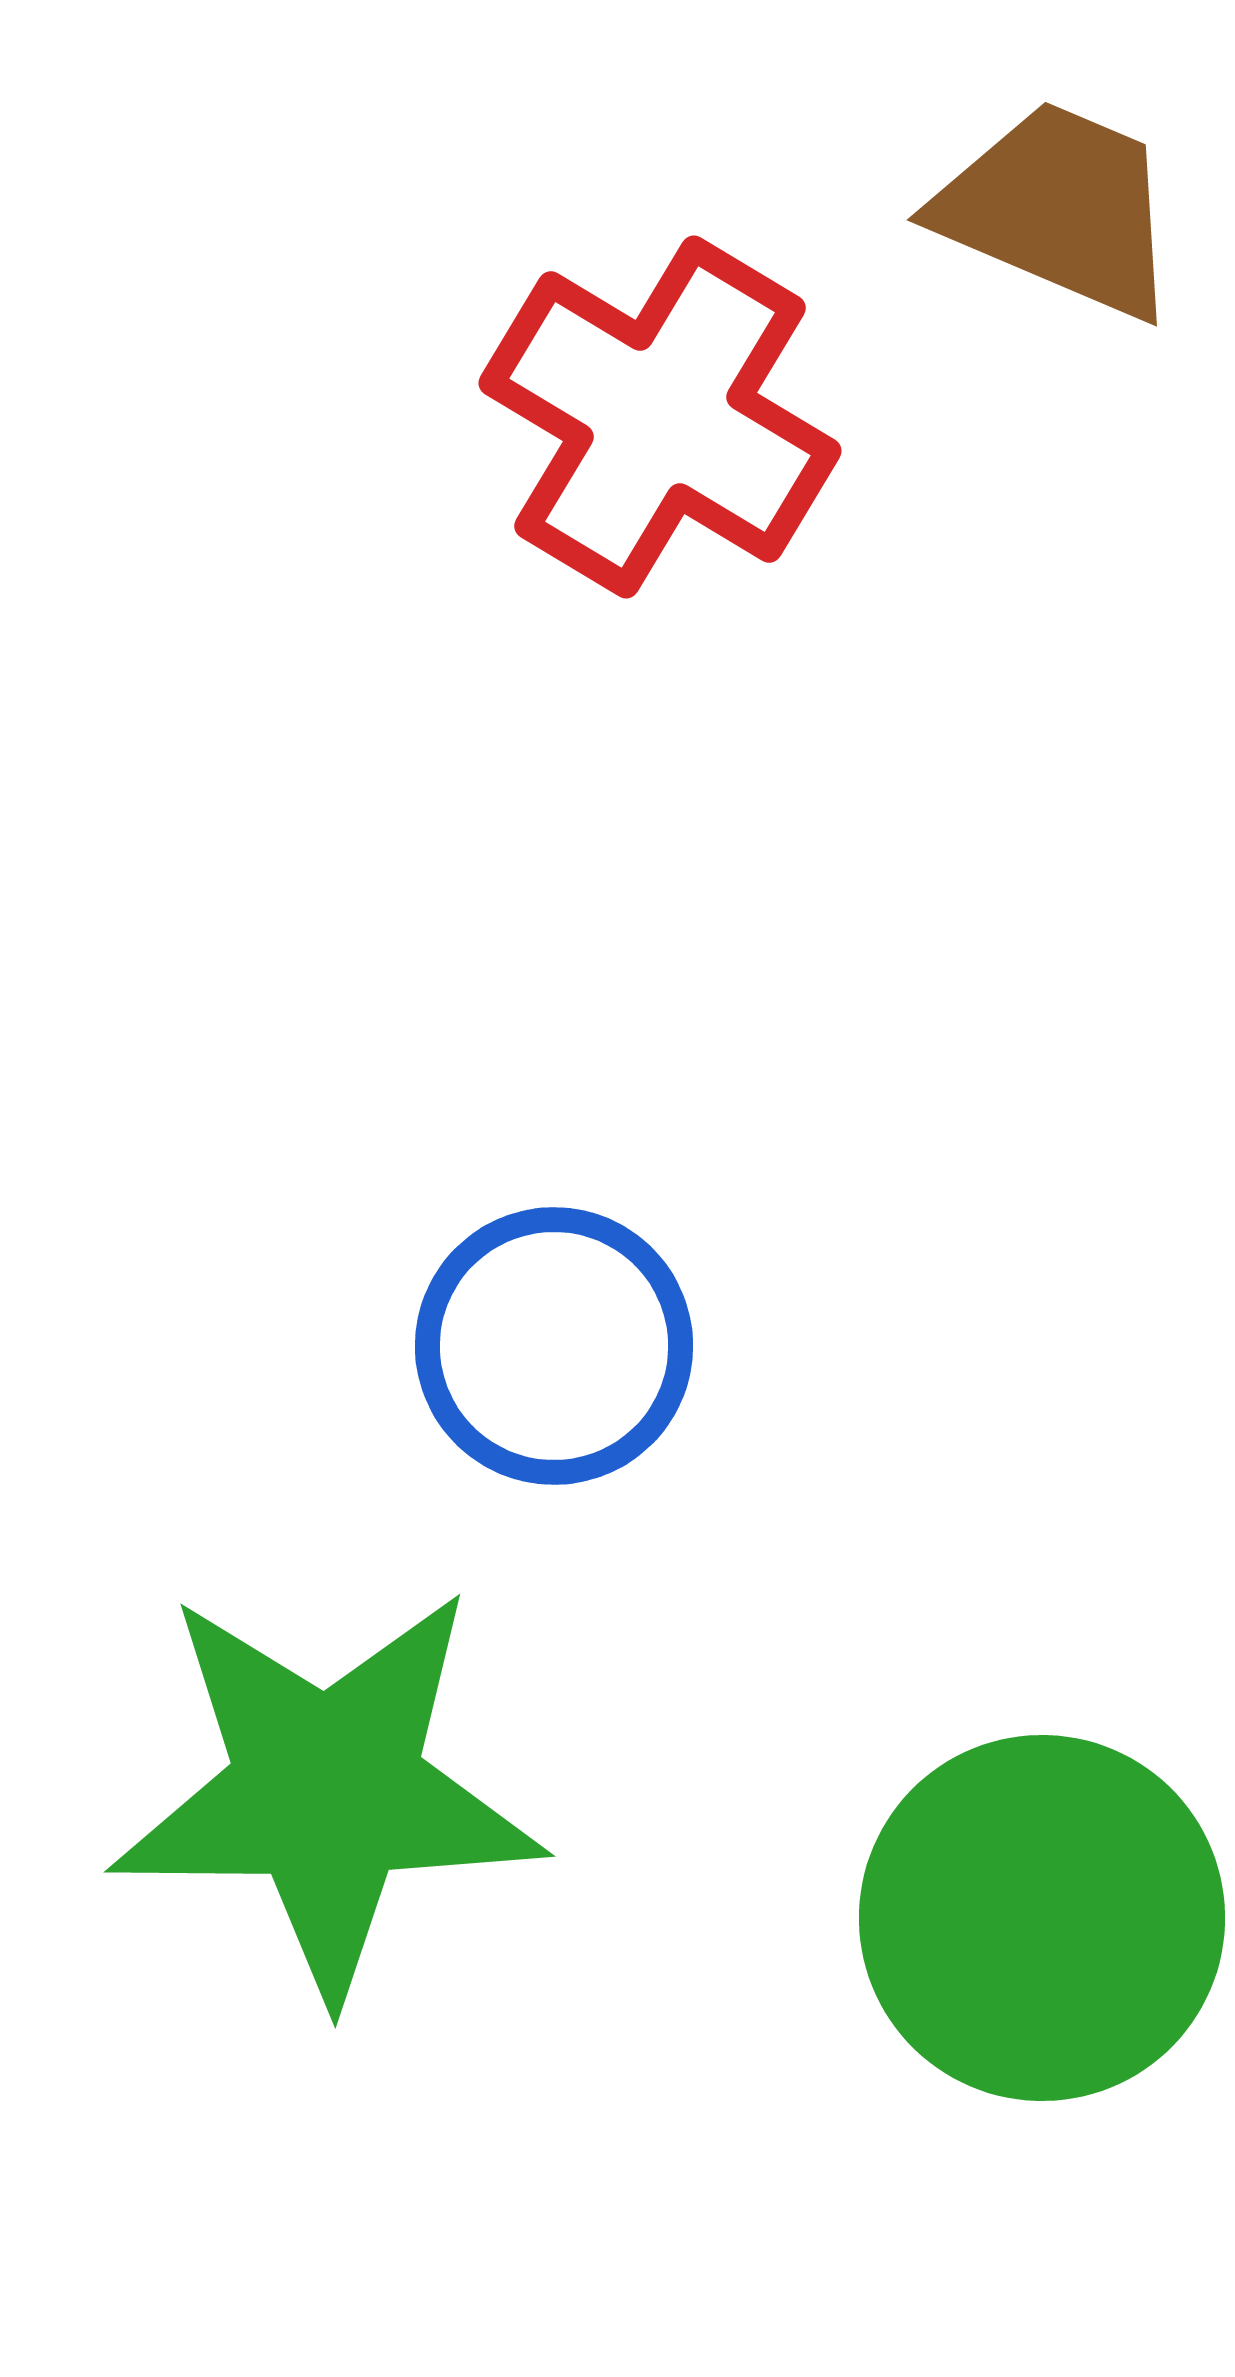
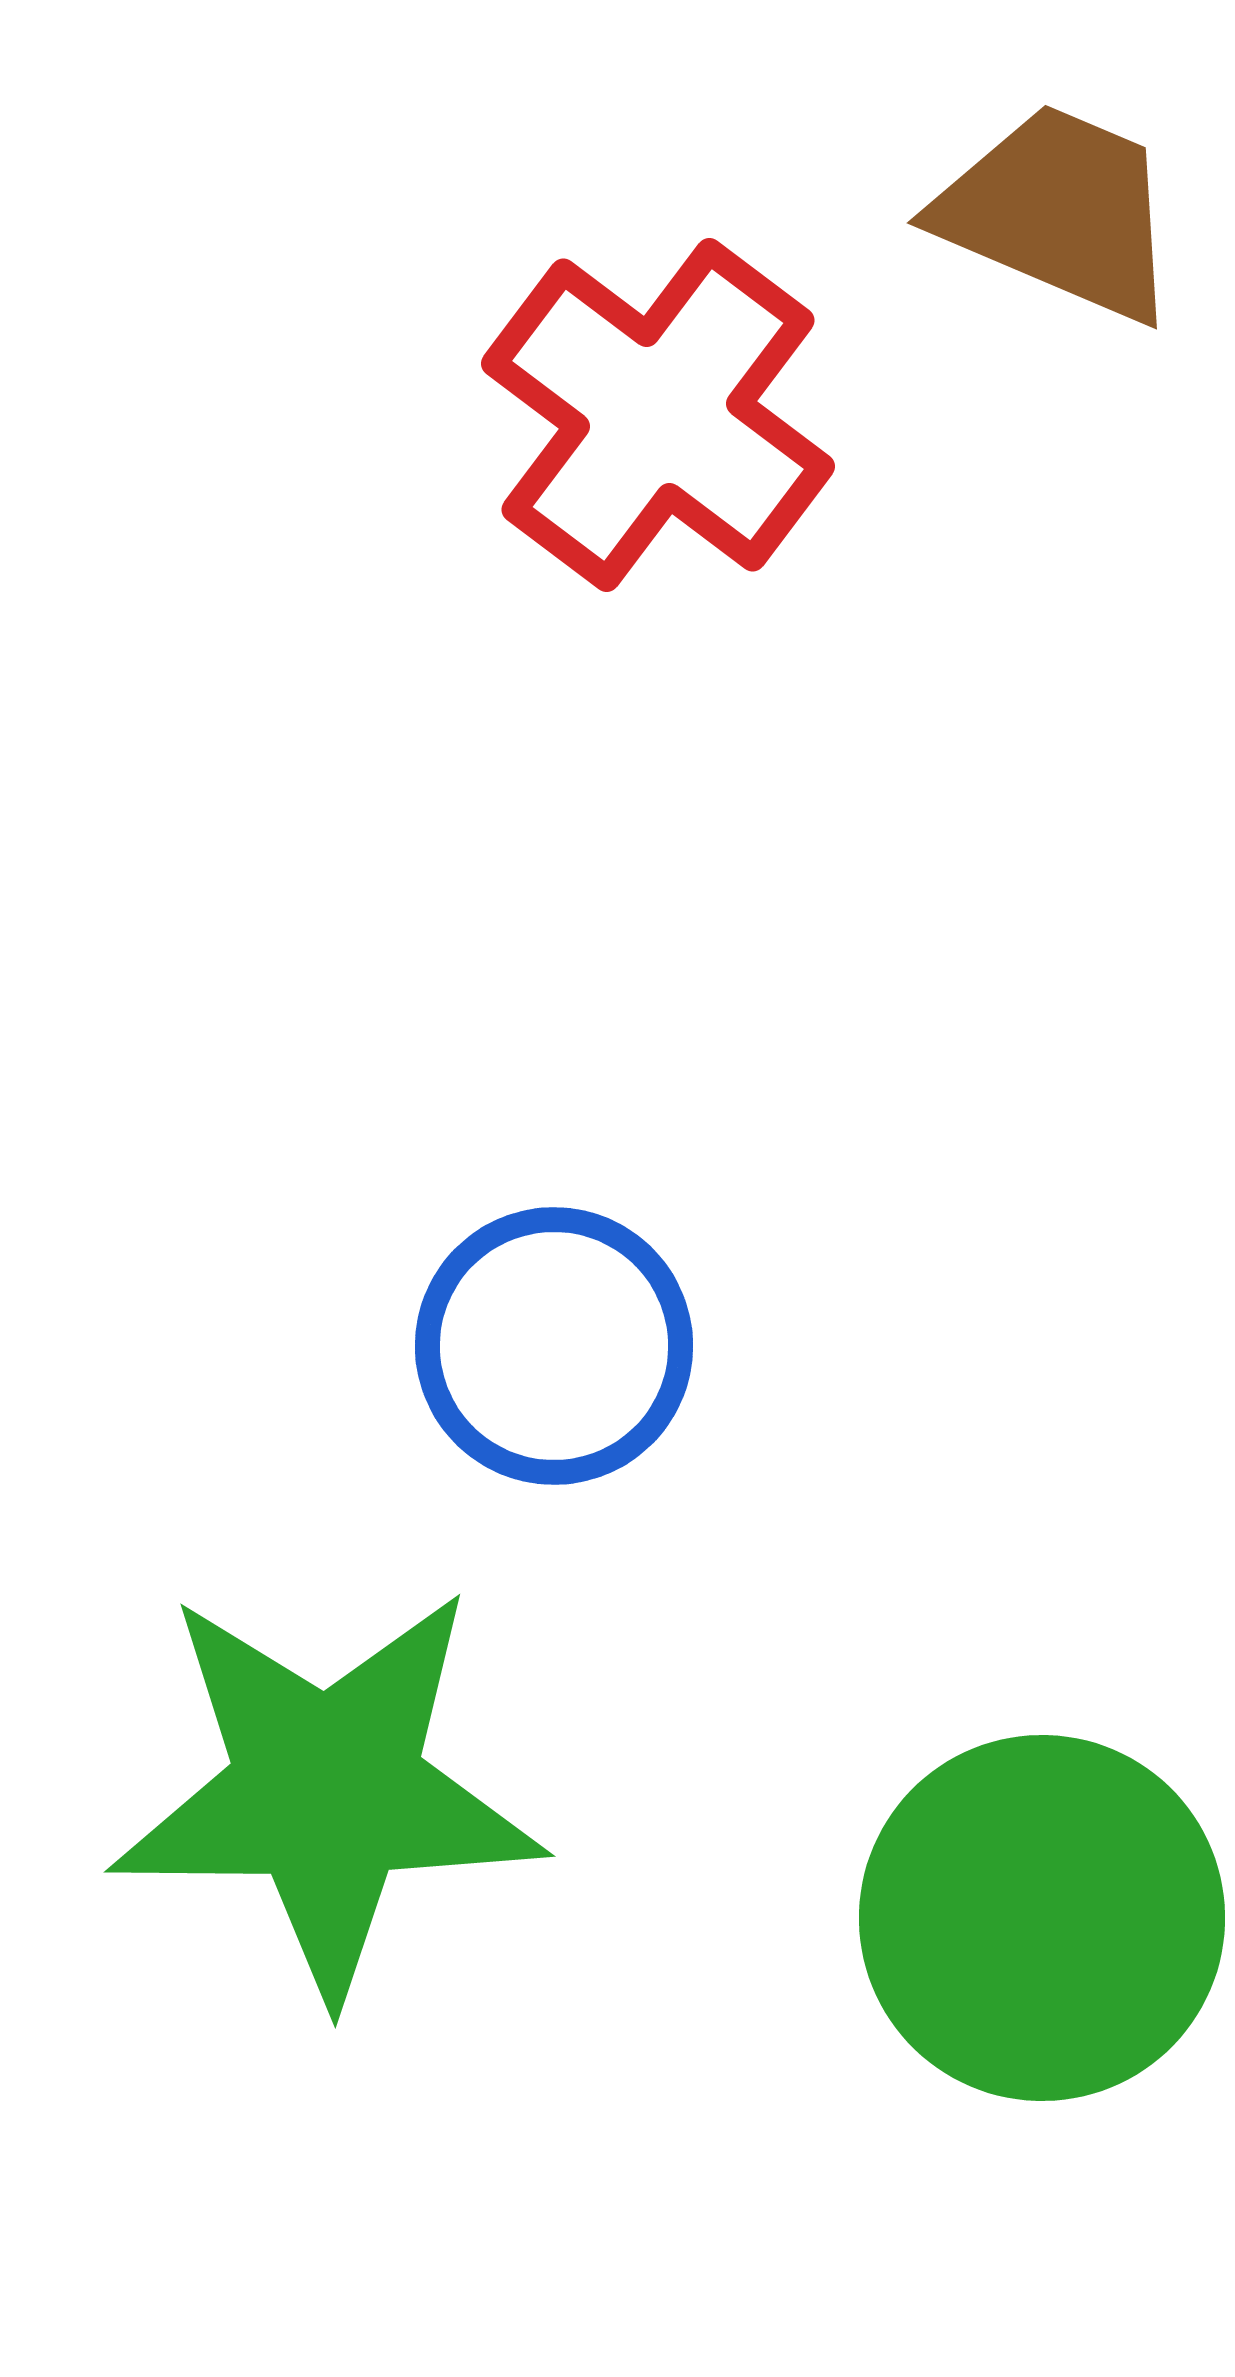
brown trapezoid: moved 3 px down
red cross: moved 2 px left, 2 px up; rotated 6 degrees clockwise
